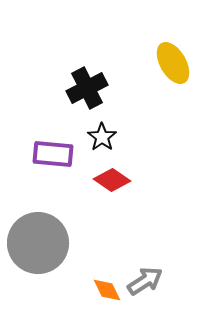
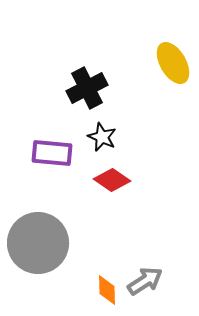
black star: rotated 12 degrees counterclockwise
purple rectangle: moved 1 px left, 1 px up
orange diamond: rotated 24 degrees clockwise
